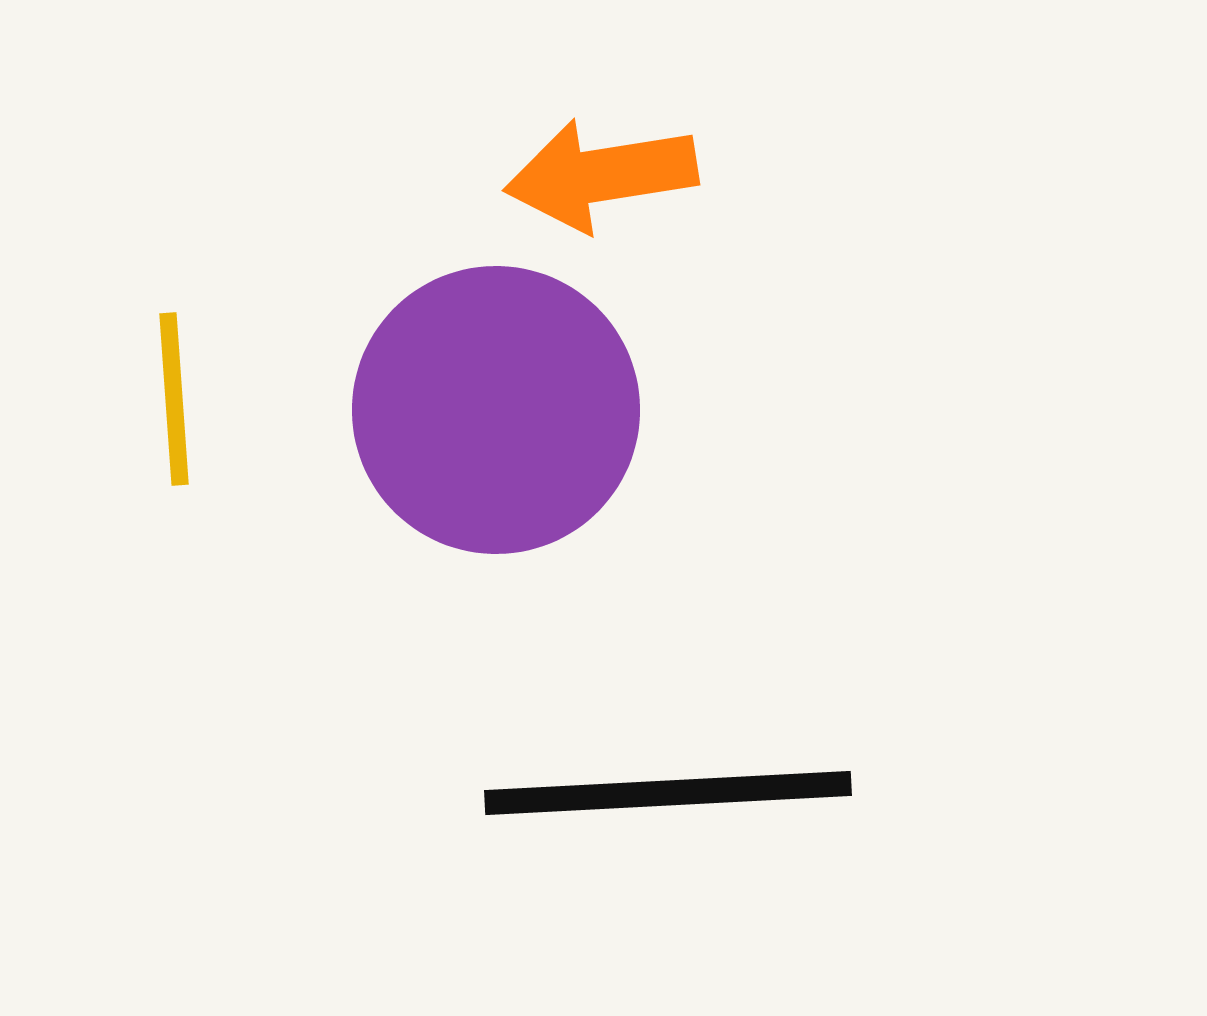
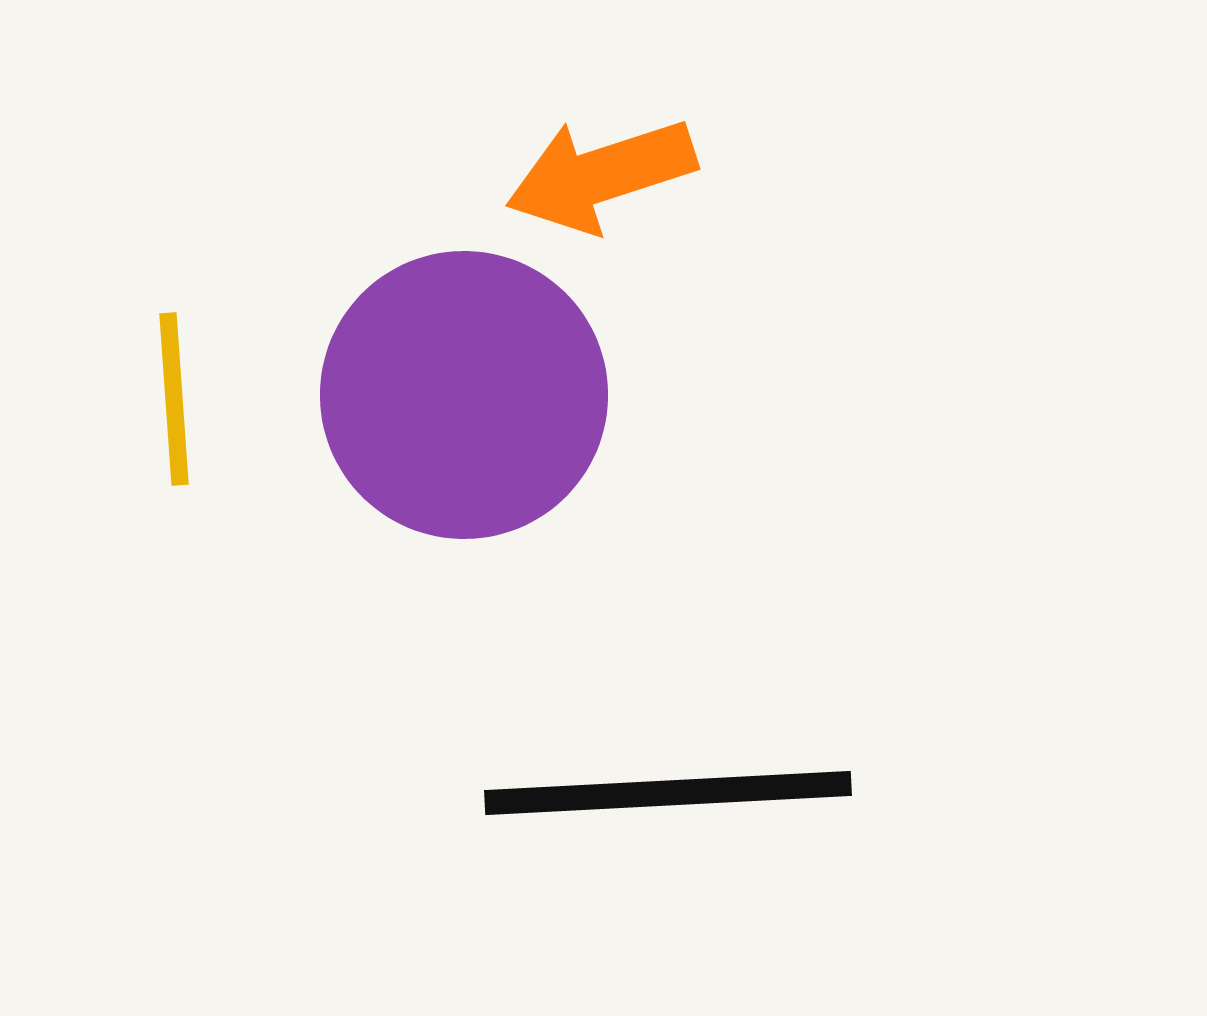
orange arrow: rotated 9 degrees counterclockwise
purple circle: moved 32 px left, 15 px up
